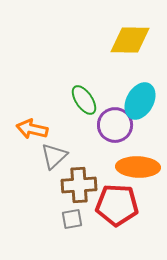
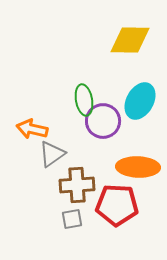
green ellipse: rotated 24 degrees clockwise
purple circle: moved 12 px left, 4 px up
gray triangle: moved 2 px left, 2 px up; rotated 8 degrees clockwise
brown cross: moved 2 px left
